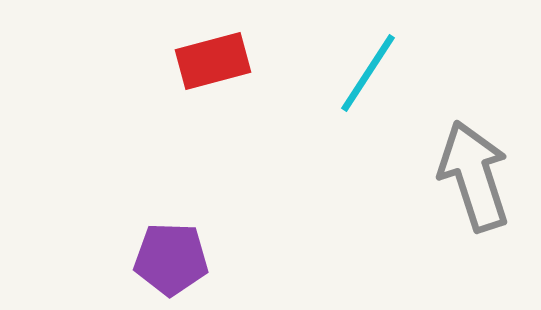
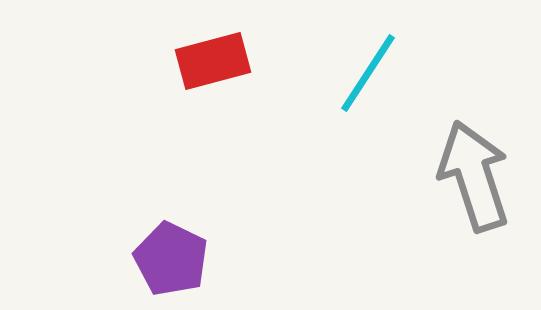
purple pentagon: rotated 24 degrees clockwise
